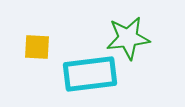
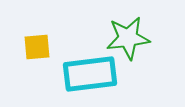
yellow square: rotated 8 degrees counterclockwise
